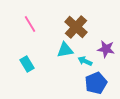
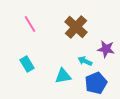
cyan triangle: moved 2 px left, 26 px down
